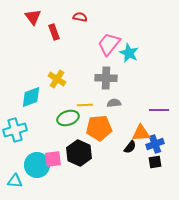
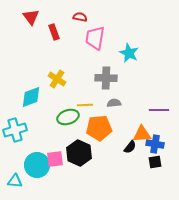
red triangle: moved 2 px left
pink trapezoid: moved 14 px left, 6 px up; rotated 30 degrees counterclockwise
green ellipse: moved 1 px up
orange triangle: moved 1 px right, 1 px down
blue cross: rotated 30 degrees clockwise
pink square: moved 2 px right
